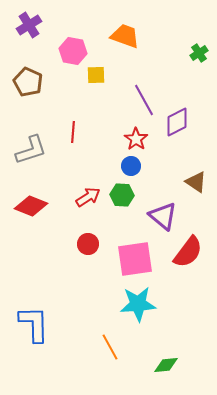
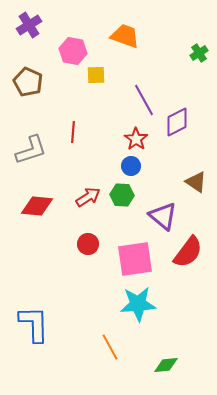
red diamond: moved 6 px right; rotated 16 degrees counterclockwise
